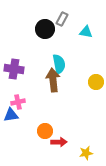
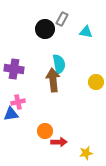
blue triangle: moved 1 px up
